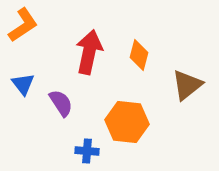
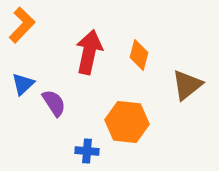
orange L-shape: moved 1 px left; rotated 12 degrees counterclockwise
blue triangle: rotated 25 degrees clockwise
purple semicircle: moved 7 px left
